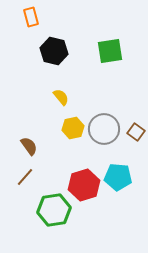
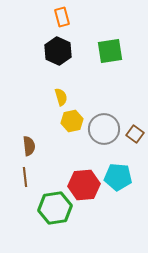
orange rectangle: moved 31 px right
black hexagon: moved 4 px right; rotated 12 degrees clockwise
yellow semicircle: rotated 24 degrees clockwise
yellow hexagon: moved 1 px left, 7 px up
brown square: moved 1 px left, 2 px down
brown semicircle: rotated 30 degrees clockwise
brown line: rotated 48 degrees counterclockwise
red hexagon: rotated 12 degrees clockwise
green hexagon: moved 1 px right, 2 px up
